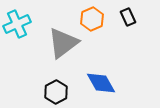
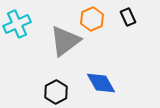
gray triangle: moved 2 px right, 2 px up
